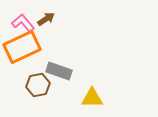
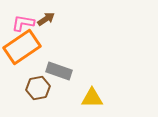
pink L-shape: rotated 40 degrees counterclockwise
orange rectangle: rotated 9 degrees counterclockwise
brown hexagon: moved 3 px down
